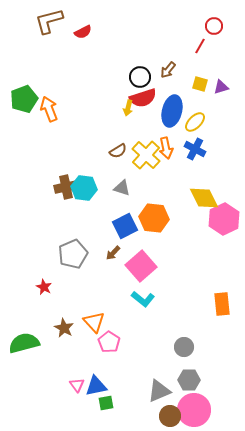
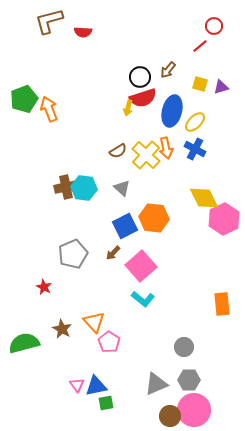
red semicircle at (83, 32): rotated 30 degrees clockwise
red line at (200, 46): rotated 21 degrees clockwise
gray triangle at (122, 188): rotated 24 degrees clockwise
brown star at (64, 328): moved 2 px left, 1 px down
gray triangle at (159, 391): moved 3 px left, 7 px up
